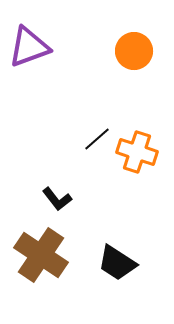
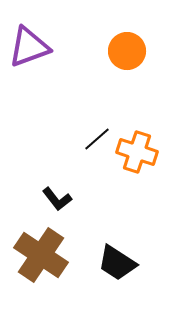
orange circle: moved 7 px left
